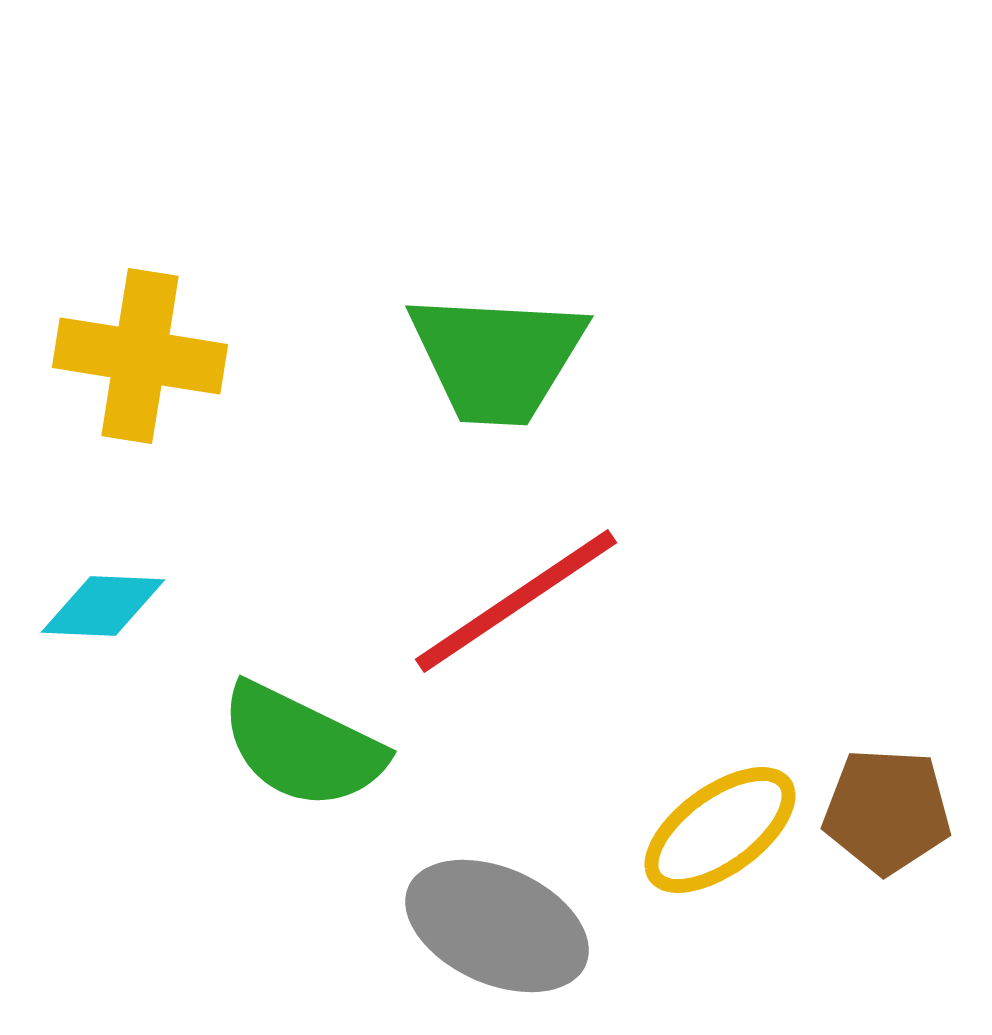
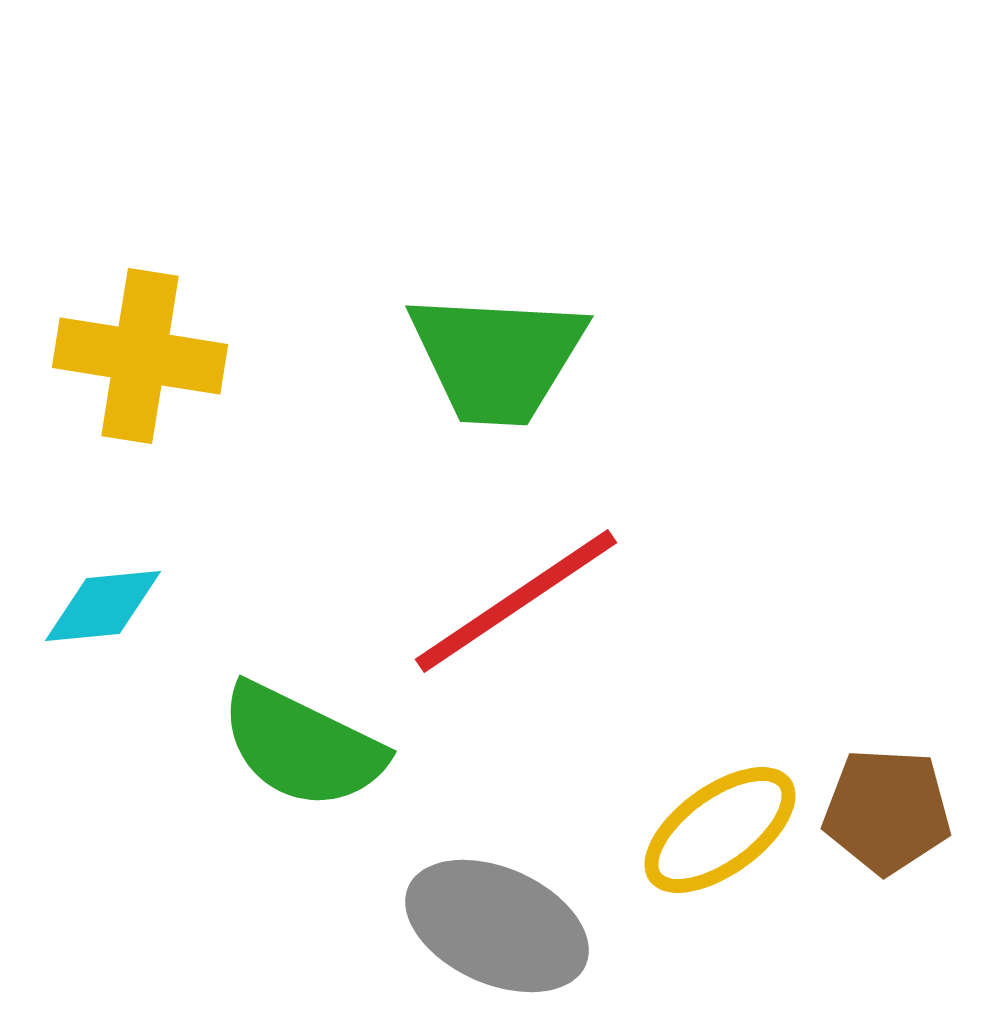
cyan diamond: rotated 8 degrees counterclockwise
